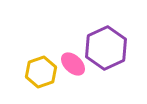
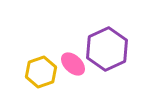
purple hexagon: moved 1 px right, 1 px down
